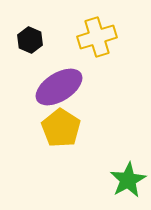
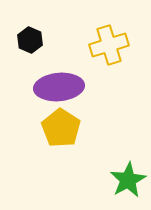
yellow cross: moved 12 px right, 8 px down
purple ellipse: rotated 27 degrees clockwise
